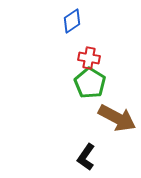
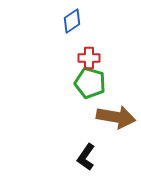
red cross: rotated 10 degrees counterclockwise
green pentagon: rotated 16 degrees counterclockwise
brown arrow: moved 1 px left, 1 px up; rotated 18 degrees counterclockwise
